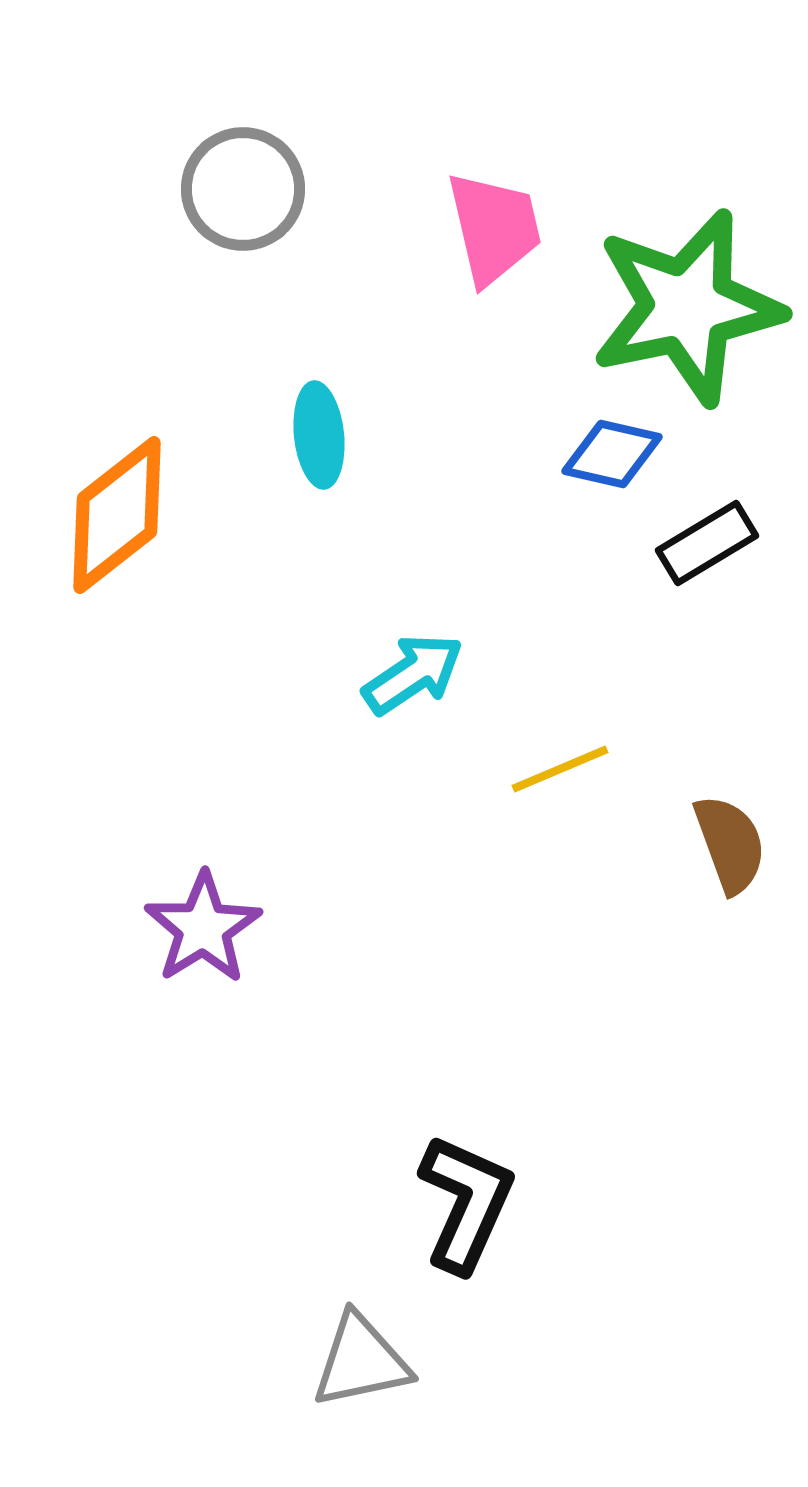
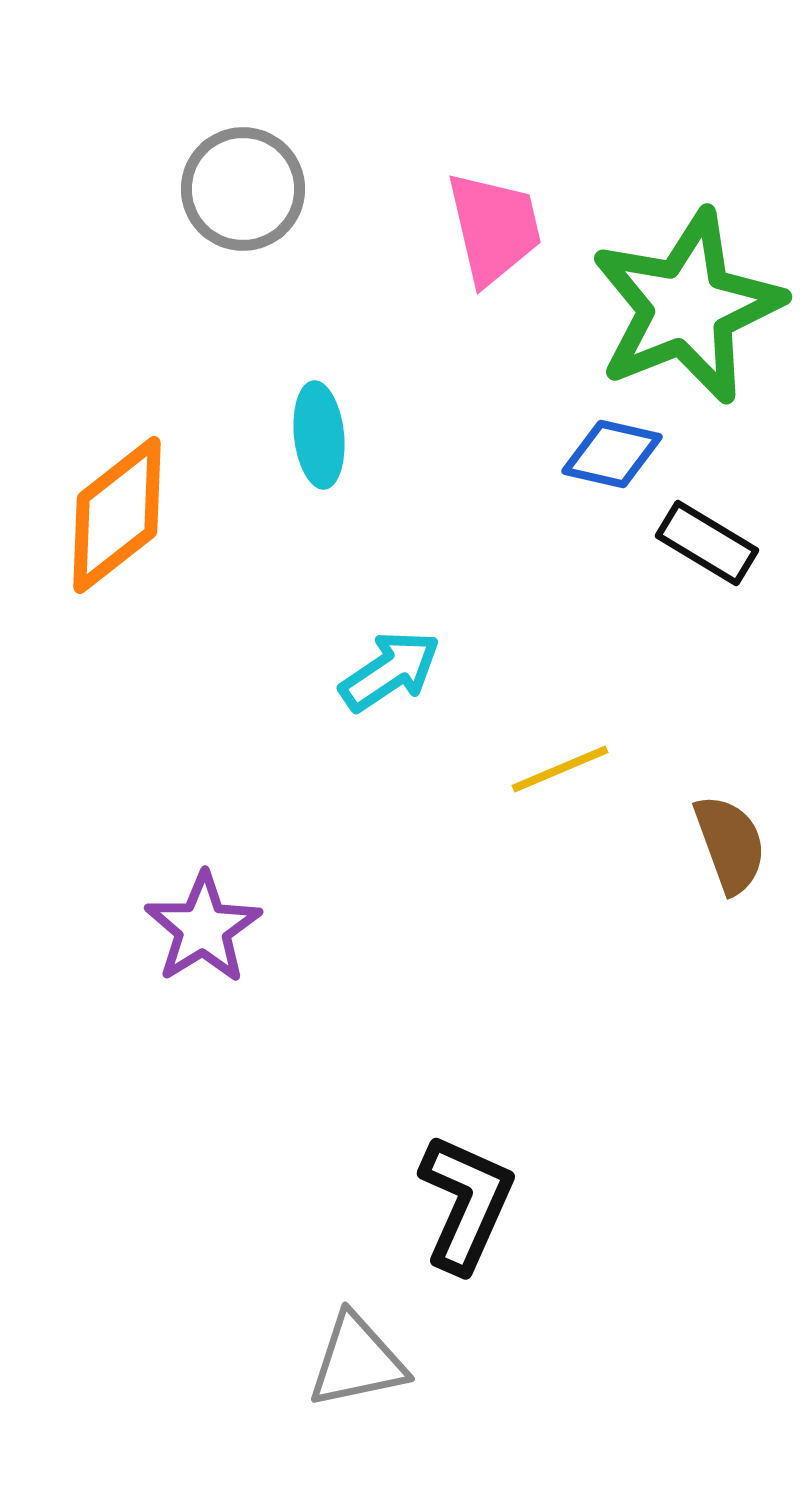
green star: rotated 10 degrees counterclockwise
black rectangle: rotated 62 degrees clockwise
cyan arrow: moved 23 px left, 3 px up
gray triangle: moved 4 px left
